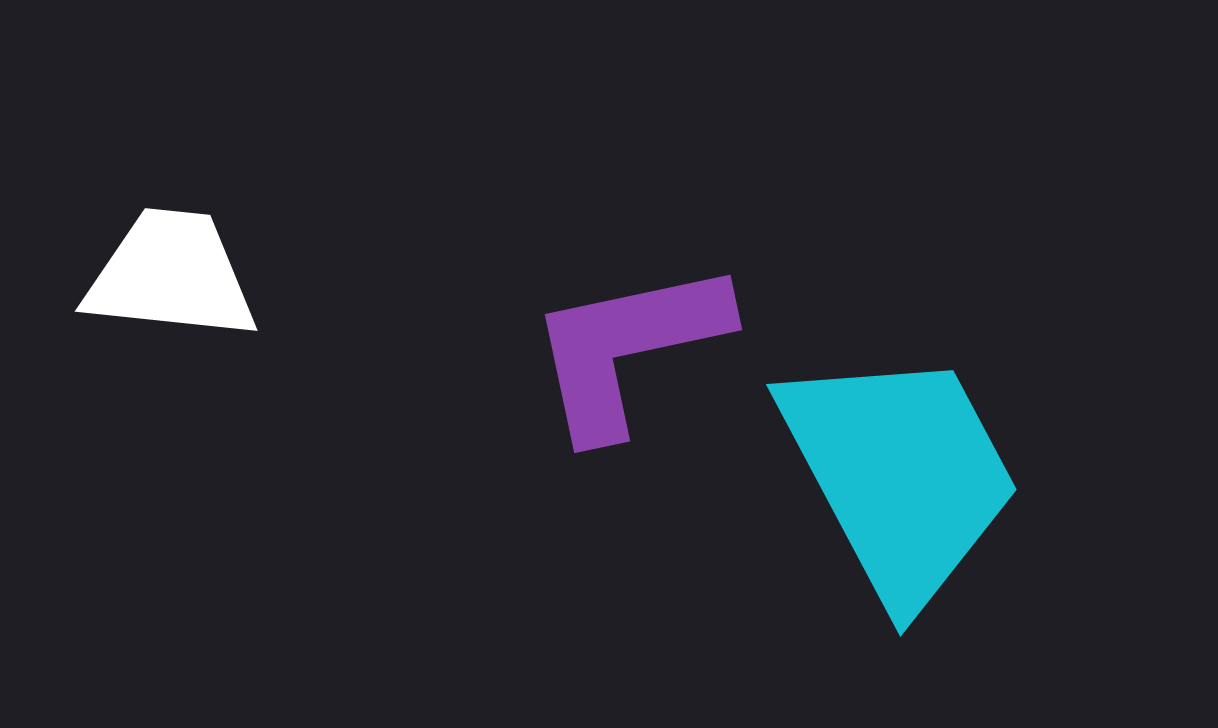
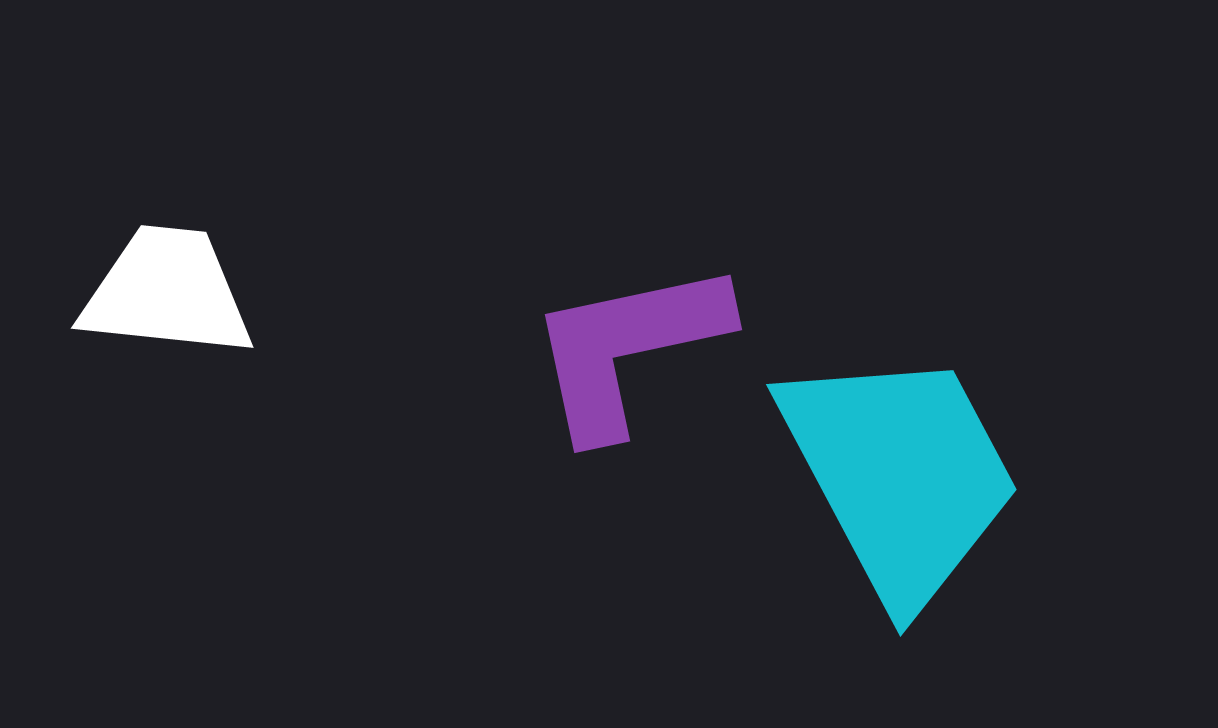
white trapezoid: moved 4 px left, 17 px down
